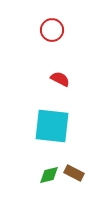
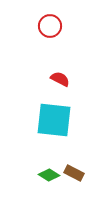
red circle: moved 2 px left, 4 px up
cyan square: moved 2 px right, 6 px up
green diamond: rotated 45 degrees clockwise
